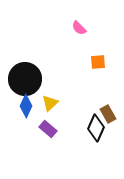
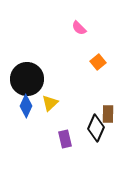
orange square: rotated 35 degrees counterclockwise
black circle: moved 2 px right
brown rectangle: rotated 30 degrees clockwise
purple rectangle: moved 17 px right, 10 px down; rotated 36 degrees clockwise
